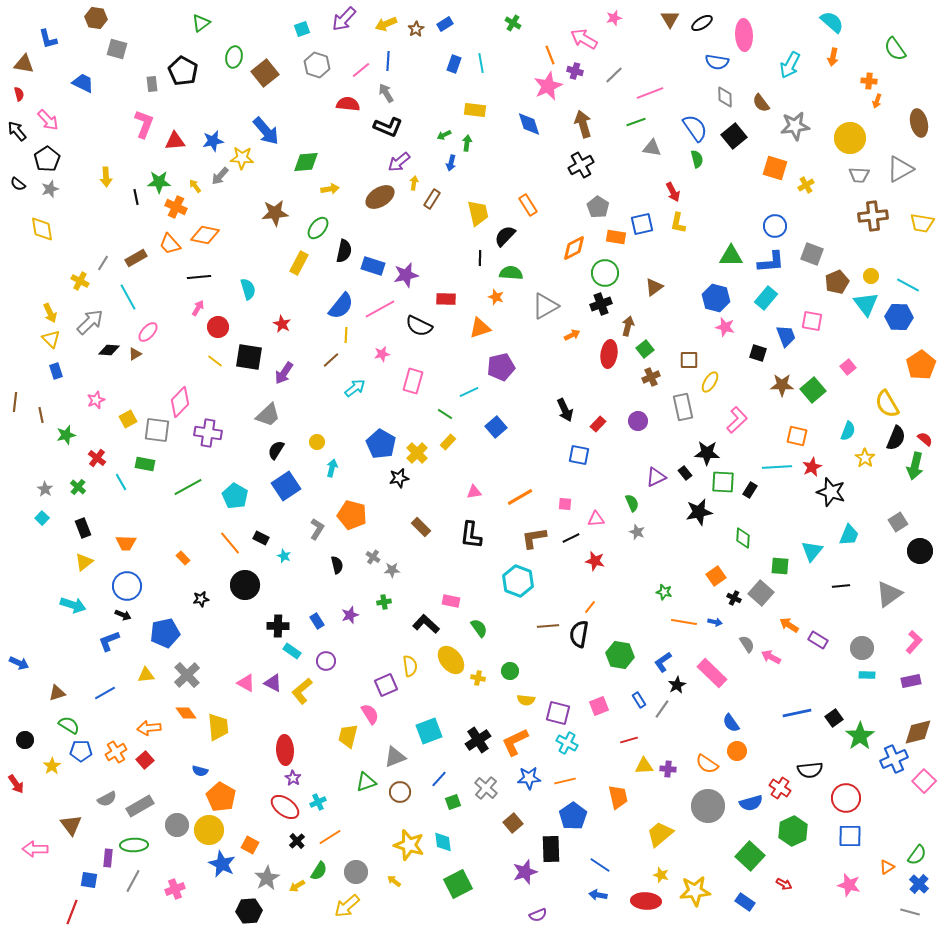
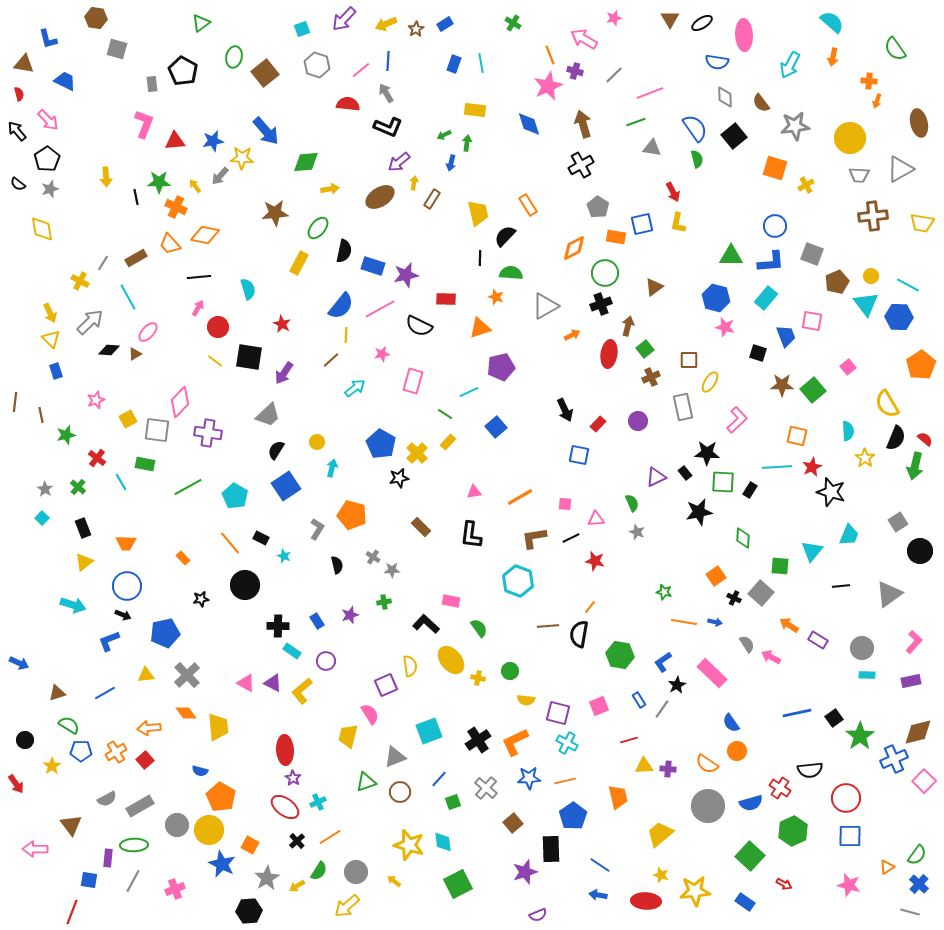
blue trapezoid at (83, 83): moved 18 px left, 2 px up
cyan semicircle at (848, 431): rotated 24 degrees counterclockwise
